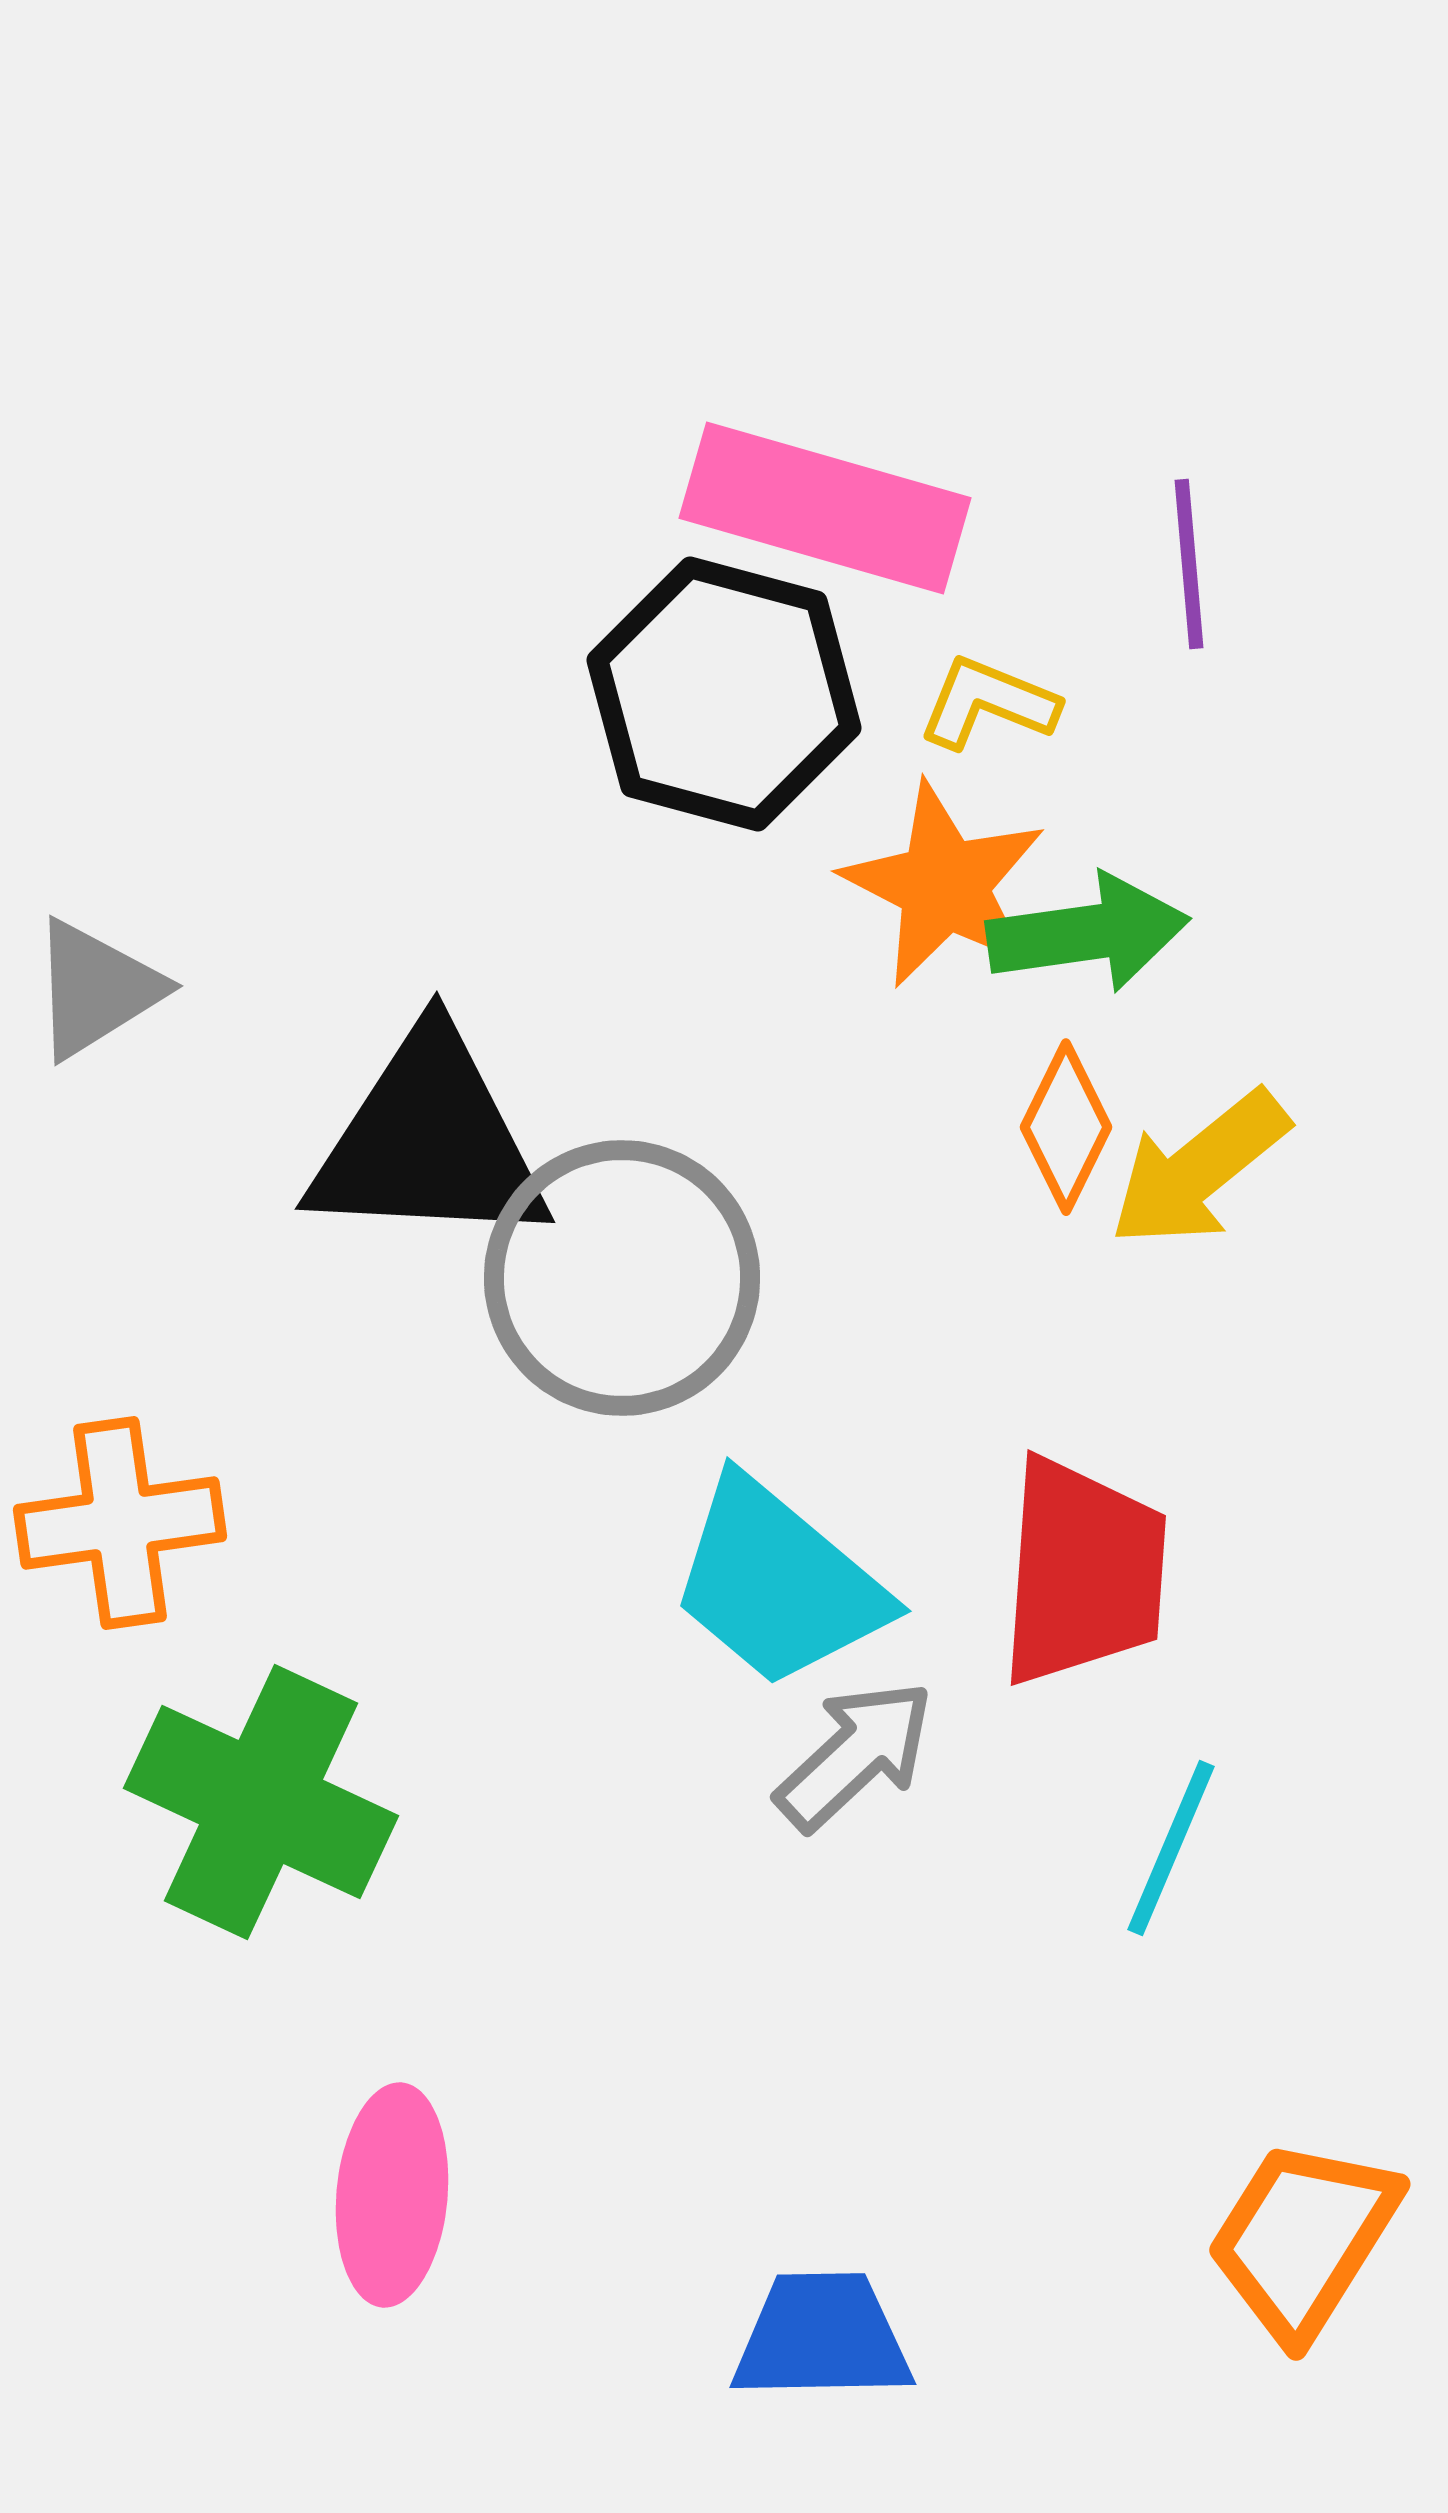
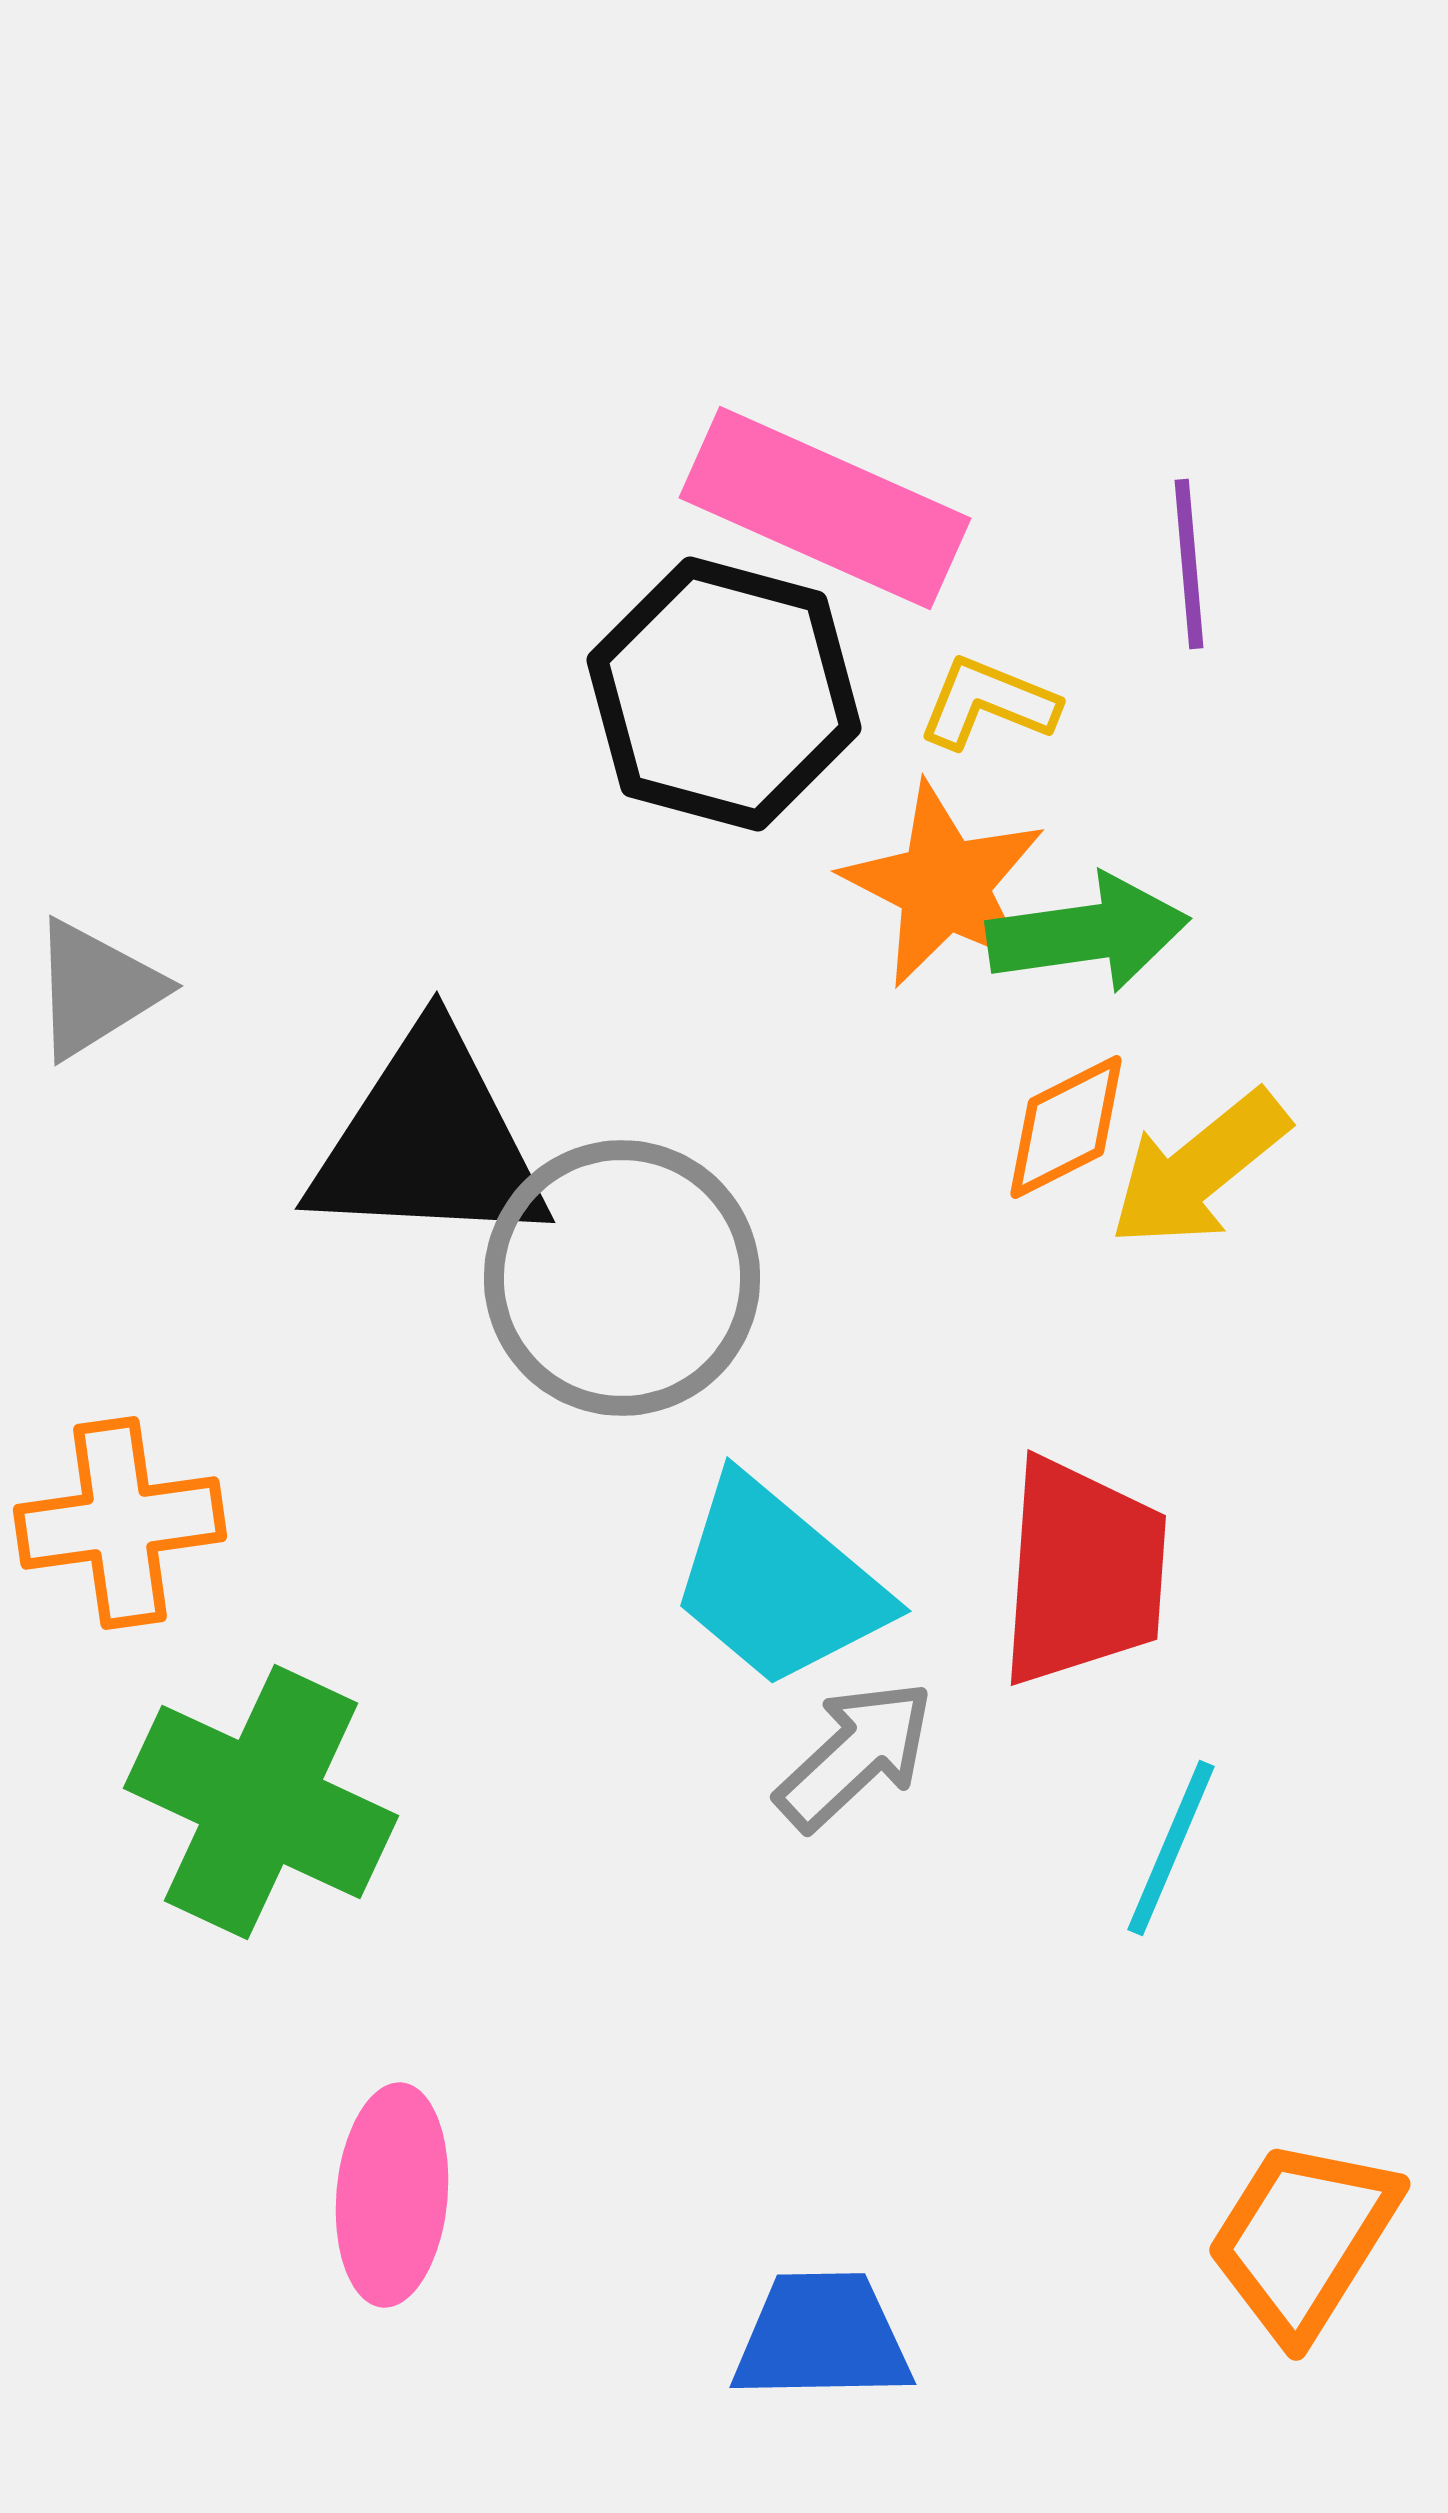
pink rectangle: rotated 8 degrees clockwise
orange diamond: rotated 37 degrees clockwise
